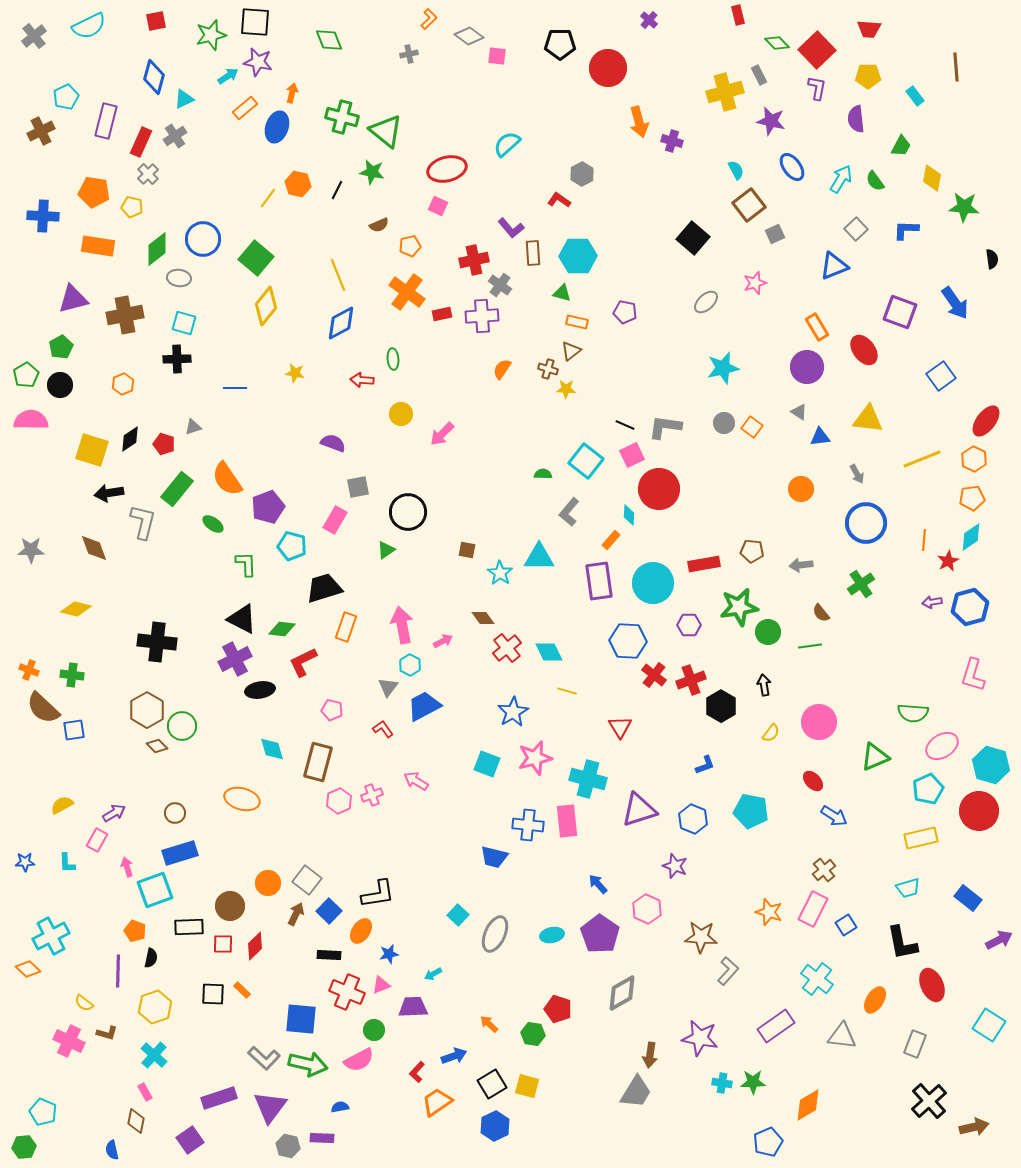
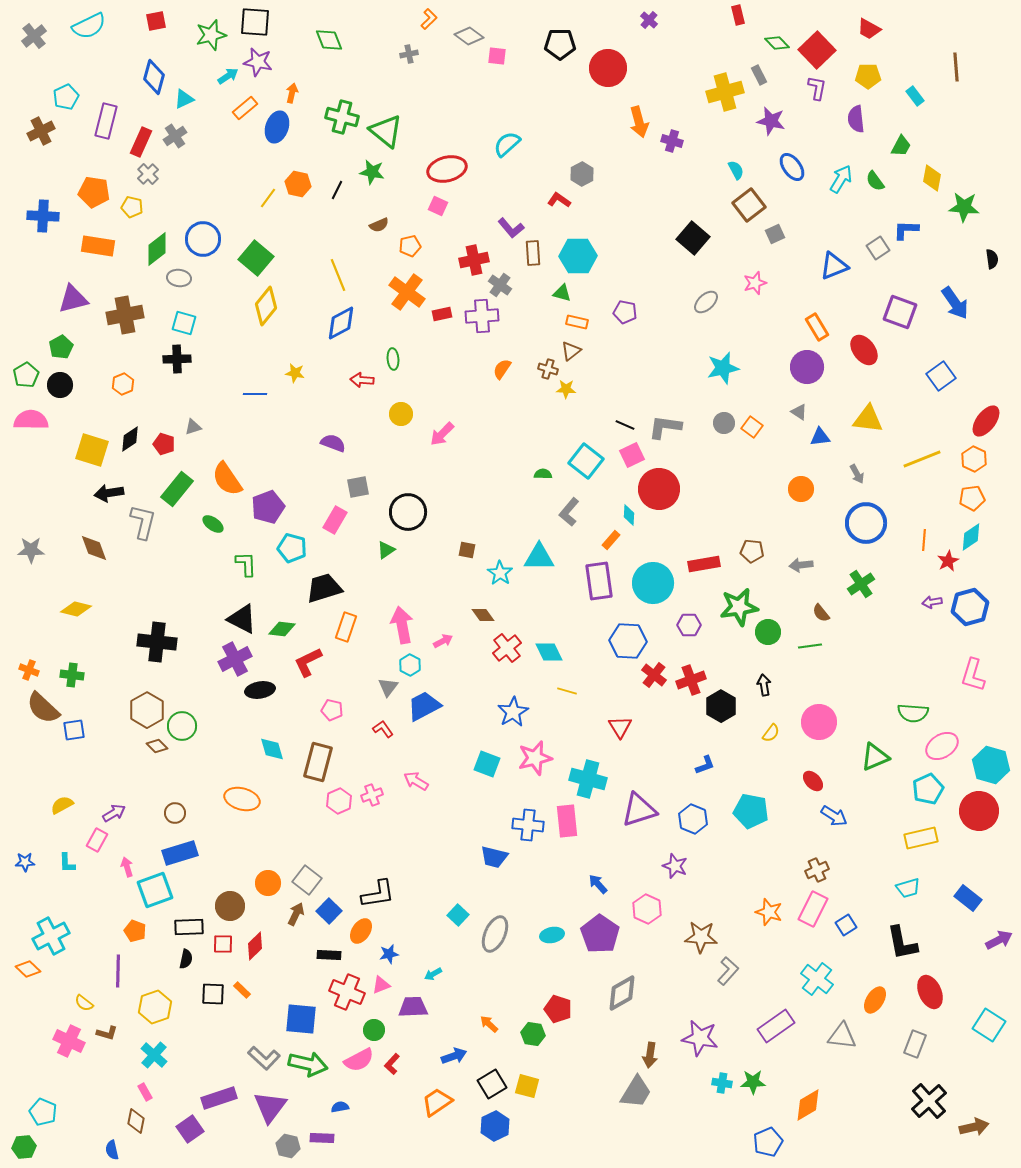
red trapezoid at (869, 29): rotated 25 degrees clockwise
gray square at (856, 229): moved 22 px right, 19 px down; rotated 10 degrees clockwise
blue line at (235, 388): moved 20 px right, 6 px down
cyan pentagon at (292, 546): moved 2 px down
brown diamond at (483, 618): moved 3 px up
red L-shape at (303, 662): moved 5 px right
brown cross at (824, 870): moved 7 px left; rotated 15 degrees clockwise
black semicircle at (151, 958): moved 35 px right, 1 px down
red ellipse at (932, 985): moved 2 px left, 7 px down
red L-shape at (417, 1072): moved 25 px left, 8 px up
purple square at (190, 1140): moved 11 px up
